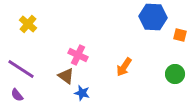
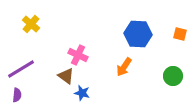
blue hexagon: moved 15 px left, 17 px down
yellow cross: moved 3 px right
orange square: moved 1 px up
purple line: rotated 64 degrees counterclockwise
green circle: moved 2 px left, 2 px down
purple semicircle: rotated 136 degrees counterclockwise
